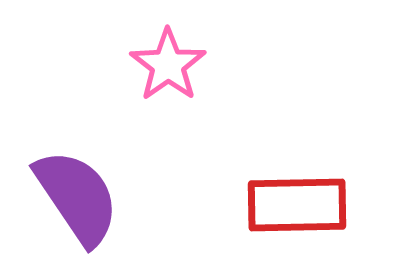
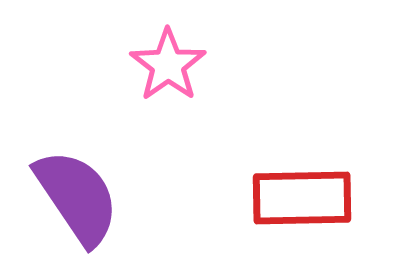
red rectangle: moved 5 px right, 7 px up
